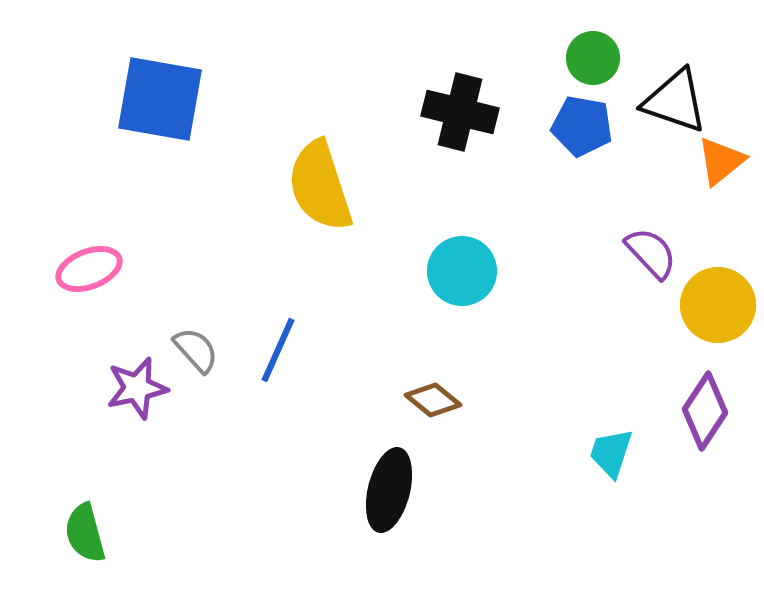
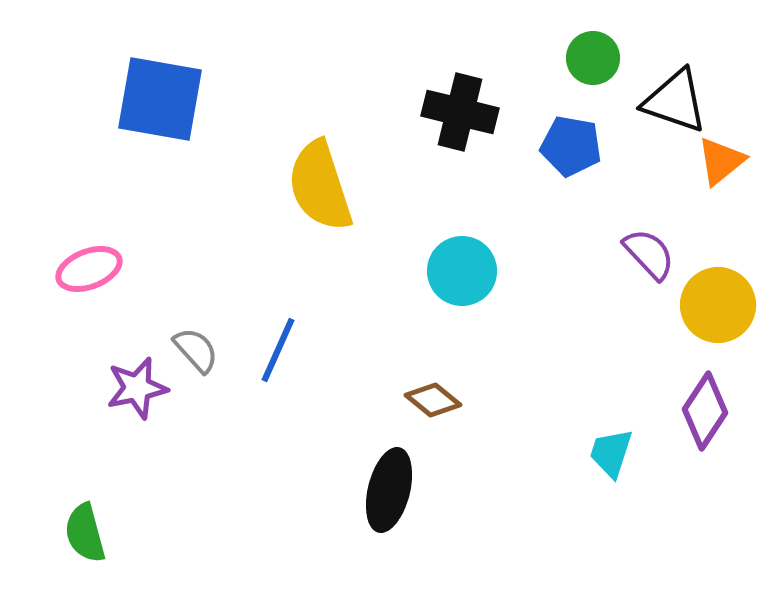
blue pentagon: moved 11 px left, 20 px down
purple semicircle: moved 2 px left, 1 px down
